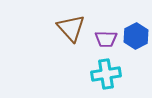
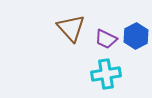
purple trapezoid: rotated 25 degrees clockwise
